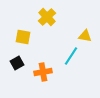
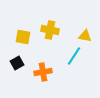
yellow cross: moved 3 px right, 13 px down; rotated 36 degrees counterclockwise
cyan line: moved 3 px right
